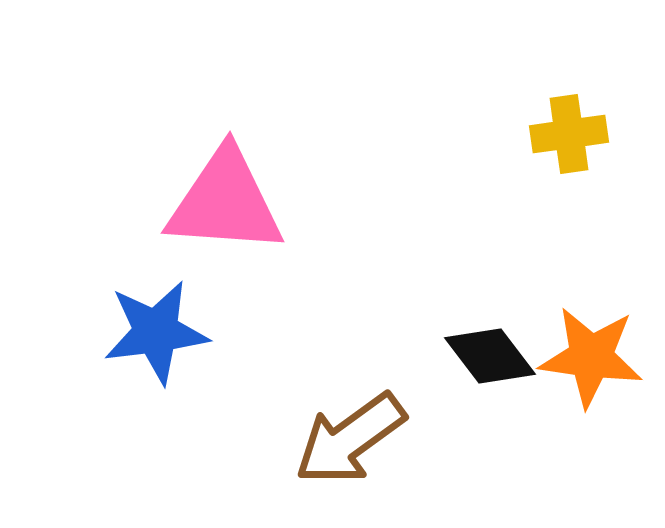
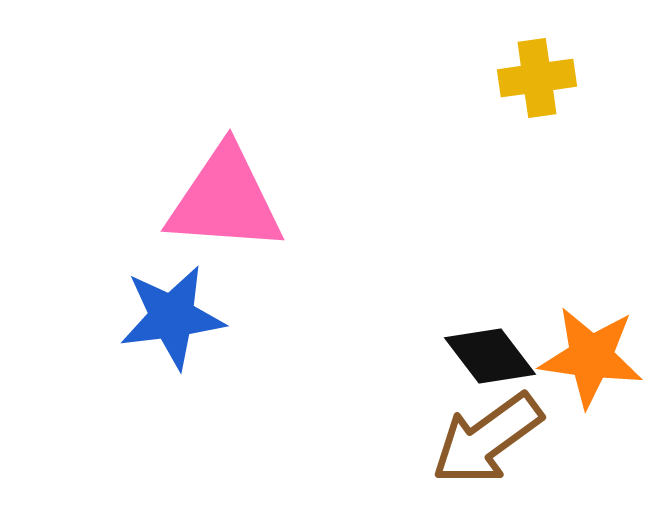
yellow cross: moved 32 px left, 56 px up
pink triangle: moved 2 px up
blue star: moved 16 px right, 15 px up
brown arrow: moved 137 px right
